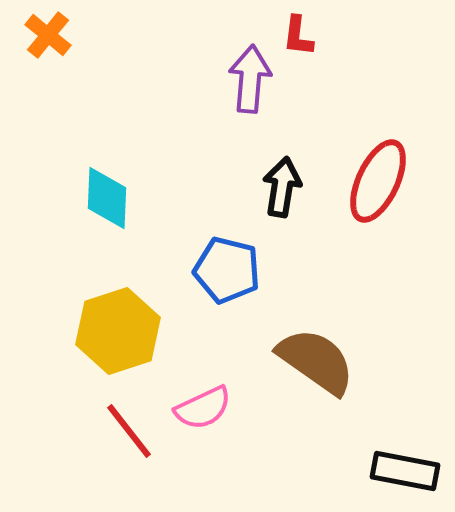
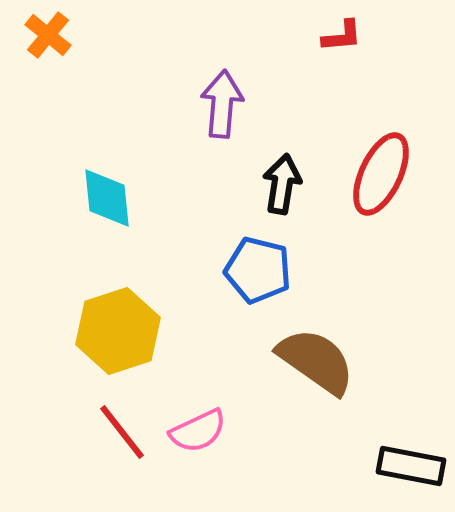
red L-shape: moved 44 px right; rotated 102 degrees counterclockwise
purple arrow: moved 28 px left, 25 px down
red ellipse: moved 3 px right, 7 px up
black arrow: moved 3 px up
cyan diamond: rotated 8 degrees counterclockwise
blue pentagon: moved 31 px right
pink semicircle: moved 5 px left, 23 px down
red line: moved 7 px left, 1 px down
black rectangle: moved 6 px right, 5 px up
